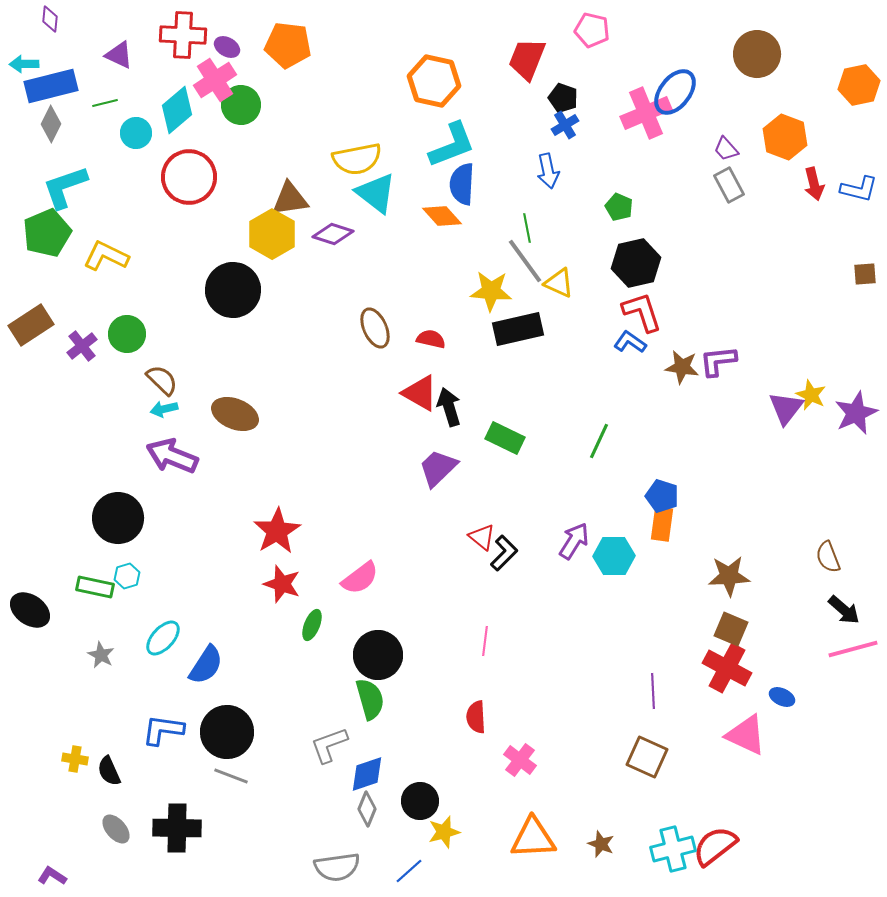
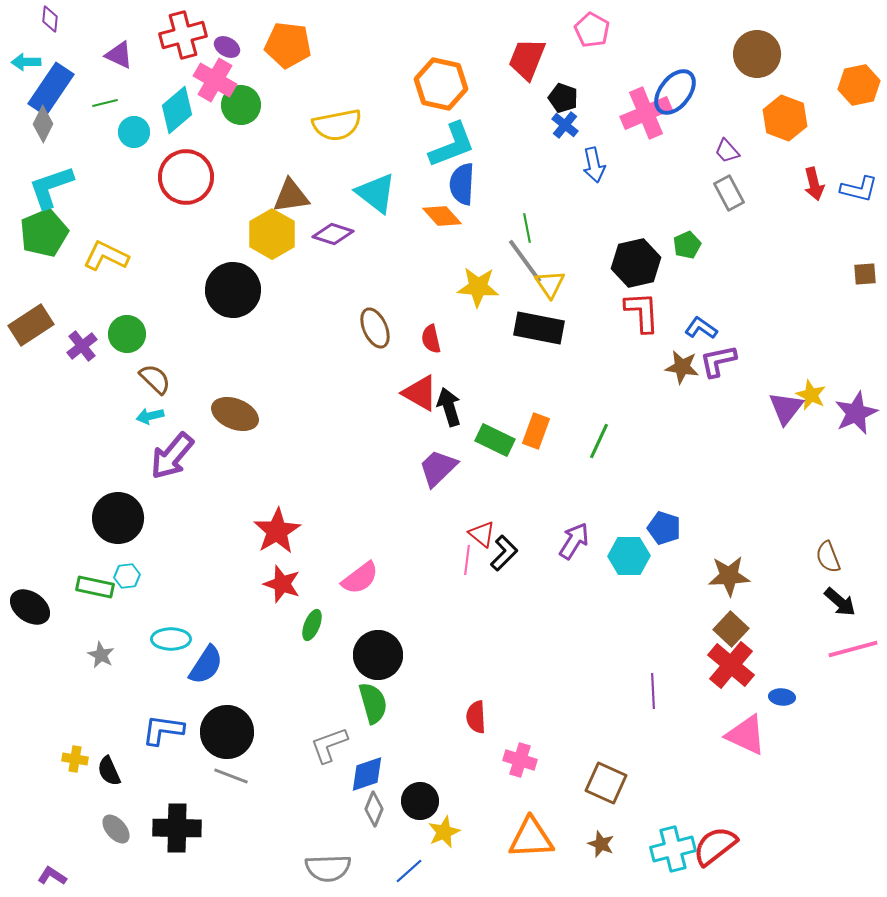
pink pentagon at (592, 30): rotated 16 degrees clockwise
red cross at (183, 35): rotated 18 degrees counterclockwise
cyan arrow at (24, 64): moved 2 px right, 2 px up
pink cross at (215, 80): rotated 27 degrees counterclockwise
orange hexagon at (434, 81): moved 7 px right, 3 px down
blue rectangle at (51, 86): moved 3 px down; rotated 42 degrees counterclockwise
gray diamond at (51, 124): moved 8 px left
blue cross at (565, 125): rotated 20 degrees counterclockwise
cyan circle at (136, 133): moved 2 px left, 1 px up
orange hexagon at (785, 137): moved 19 px up
purple trapezoid at (726, 149): moved 1 px right, 2 px down
yellow semicircle at (357, 159): moved 20 px left, 34 px up
blue arrow at (548, 171): moved 46 px right, 6 px up
red circle at (189, 177): moved 3 px left
gray rectangle at (729, 185): moved 8 px down
cyan L-shape at (65, 187): moved 14 px left
brown triangle at (290, 199): moved 1 px right, 3 px up
green pentagon at (619, 207): moved 68 px right, 38 px down; rotated 24 degrees clockwise
green pentagon at (47, 233): moved 3 px left
yellow triangle at (559, 283): moved 9 px left, 1 px down; rotated 32 degrees clockwise
yellow star at (491, 291): moved 13 px left, 4 px up
red L-shape at (642, 312): rotated 15 degrees clockwise
black rectangle at (518, 329): moved 21 px right, 1 px up; rotated 24 degrees clockwise
red semicircle at (431, 339): rotated 116 degrees counterclockwise
blue L-shape at (630, 342): moved 71 px right, 14 px up
purple L-shape at (718, 361): rotated 6 degrees counterclockwise
brown semicircle at (162, 380): moved 7 px left, 1 px up
cyan arrow at (164, 409): moved 14 px left, 7 px down
green rectangle at (505, 438): moved 10 px left, 2 px down
purple arrow at (172, 456): rotated 72 degrees counterclockwise
blue pentagon at (662, 496): moved 2 px right, 32 px down
orange rectangle at (662, 524): moved 126 px left, 93 px up; rotated 12 degrees clockwise
red triangle at (482, 537): moved 3 px up
cyan hexagon at (614, 556): moved 15 px right
cyan hexagon at (127, 576): rotated 10 degrees clockwise
black ellipse at (30, 610): moved 3 px up
black arrow at (844, 610): moved 4 px left, 8 px up
brown square at (731, 629): rotated 20 degrees clockwise
cyan ellipse at (163, 638): moved 8 px right, 1 px down; rotated 48 degrees clockwise
pink line at (485, 641): moved 18 px left, 81 px up
red cross at (727, 668): moved 4 px right, 3 px up; rotated 12 degrees clockwise
blue ellipse at (782, 697): rotated 20 degrees counterclockwise
green semicircle at (370, 699): moved 3 px right, 4 px down
brown square at (647, 757): moved 41 px left, 26 px down
pink cross at (520, 760): rotated 20 degrees counterclockwise
gray diamond at (367, 809): moved 7 px right
yellow star at (444, 832): rotated 8 degrees counterclockwise
orange triangle at (533, 838): moved 2 px left
gray semicircle at (337, 867): moved 9 px left, 1 px down; rotated 6 degrees clockwise
